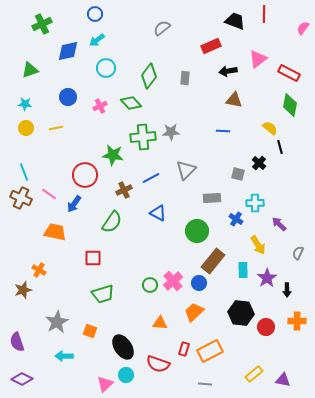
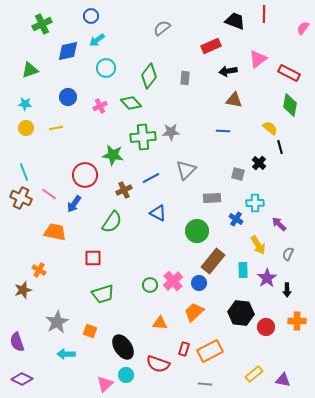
blue circle at (95, 14): moved 4 px left, 2 px down
gray semicircle at (298, 253): moved 10 px left, 1 px down
cyan arrow at (64, 356): moved 2 px right, 2 px up
